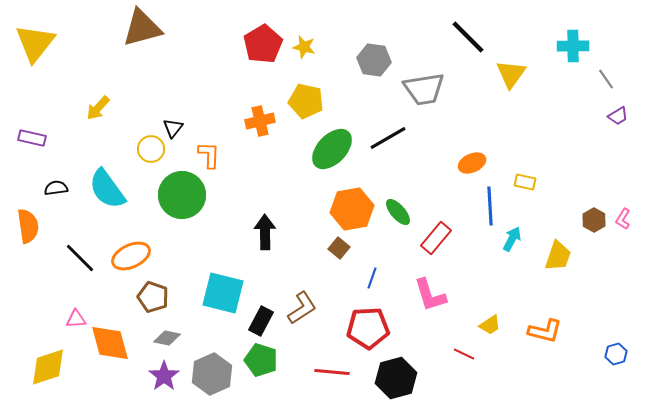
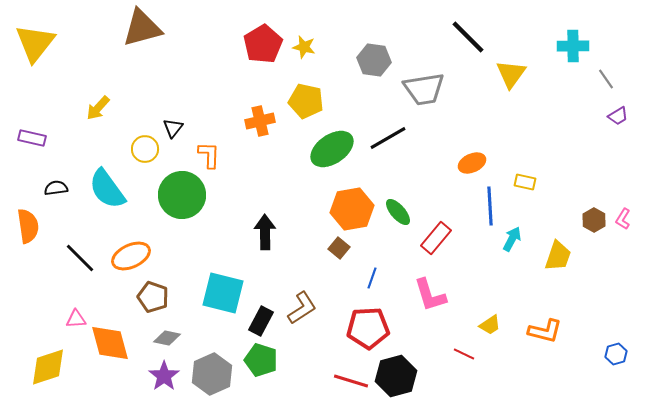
yellow circle at (151, 149): moved 6 px left
green ellipse at (332, 149): rotated 12 degrees clockwise
red line at (332, 372): moved 19 px right, 9 px down; rotated 12 degrees clockwise
black hexagon at (396, 378): moved 2 px up
